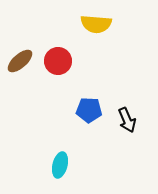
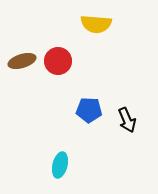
brown ellipse: moved 2 px right; rotated 24 degrees clockwise
